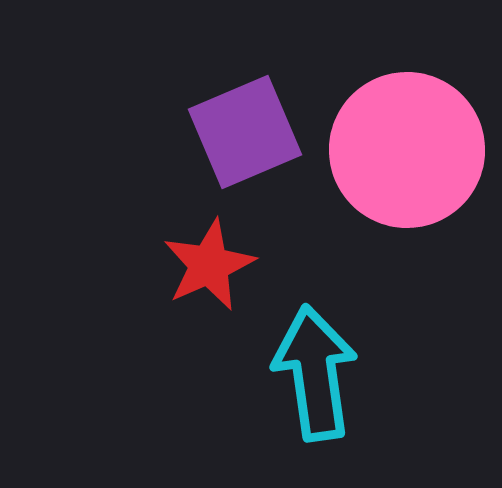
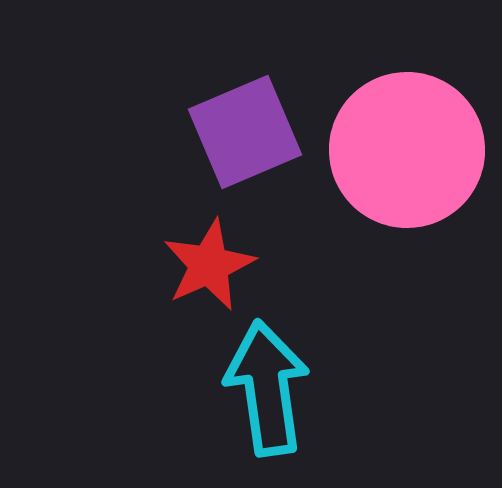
cyan arrow: moved 48 px left, 15 px down
